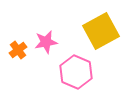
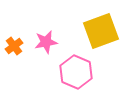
yellow square: rotated 9 degrees clockwise
orange cross: moved 4 px left, 4 px up
